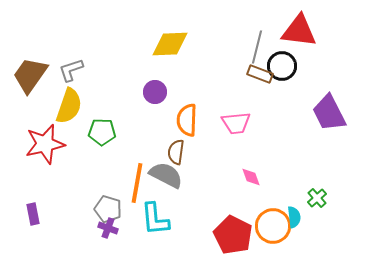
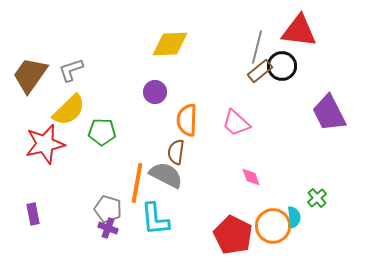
brown rectangle: moved 3 px up; rotated 60 degrees counterclockwise
yellow semicircle: moved 4 px down; rotated 27 degrees clockwise
pink trapezoid: rotated 48 degrees clockwise
